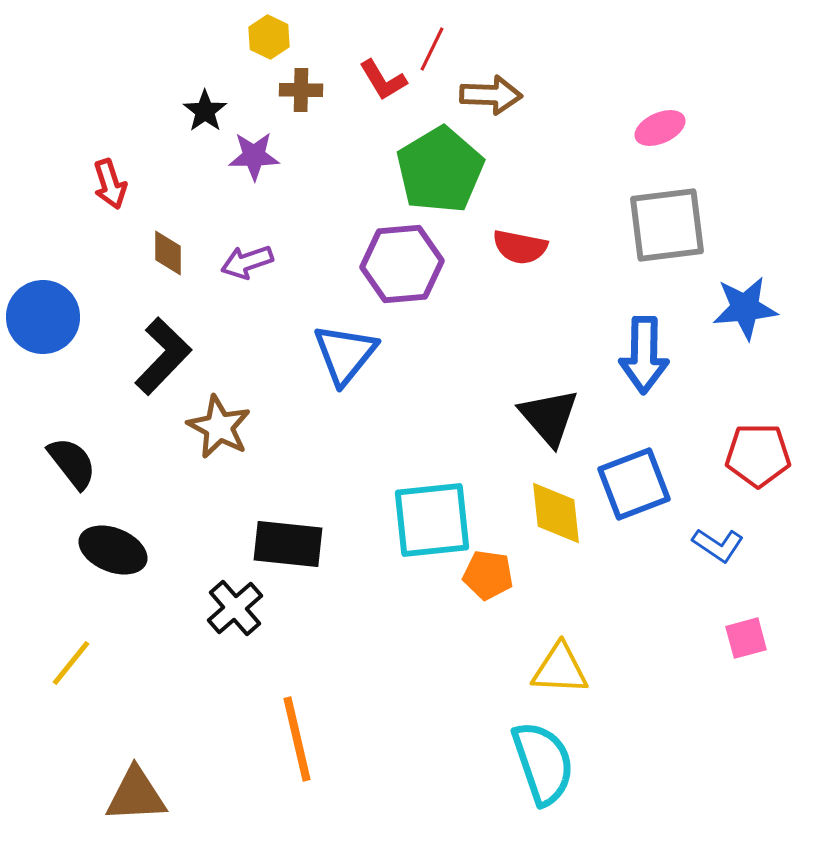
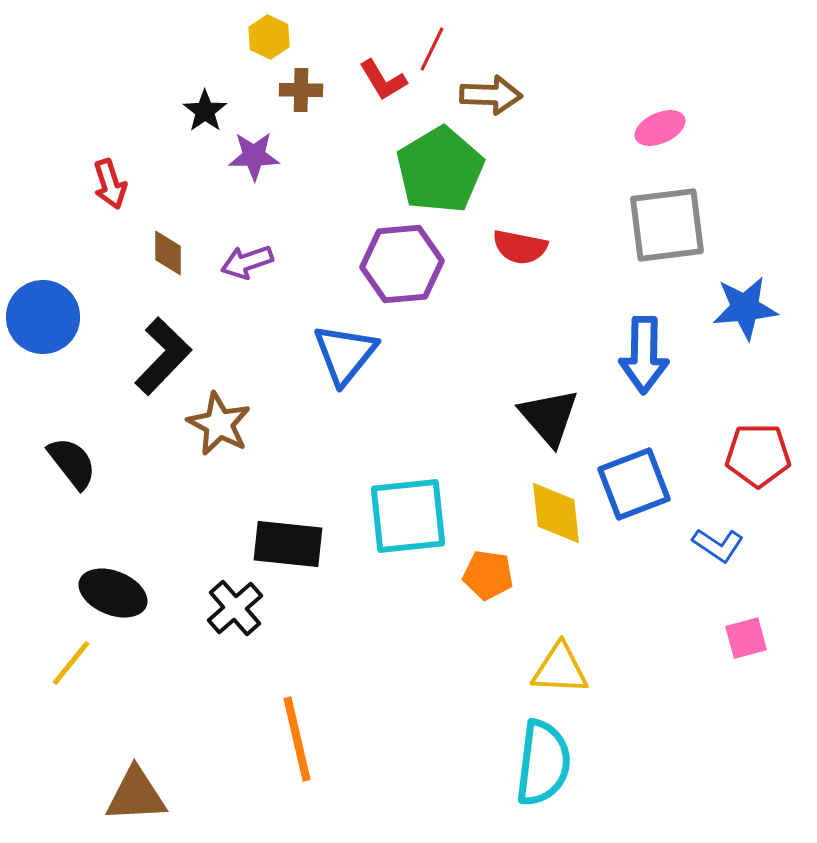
brown star: moved 3 px up
cyan square: moved 24 px left, 4 px up
black ellipse: moved 43 px down
cyan semicircle: rotated 26 degrees clockwise
